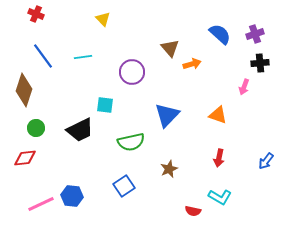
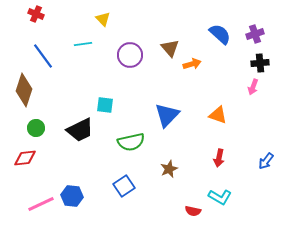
cyan line: moved 13 px up
purple circle: moved 2 px left, 17 px up
pink arrow: moved 9 px right
